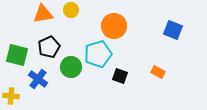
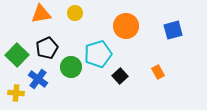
yellow circle: moved 4 px right, 3 px down
orange triangle: moved 2 px left
orange circle: moved 12 px right
blue square: rotated 36 degrees counterclockwise
black pentagon: moved 2 px left, 1 px down
green square: rotated 30 degrees clockwise
orange rectangle: rotated 32 degrees clockwise
black square: rotated 28 degrees clockwise
yellow cross: moved 5 px right, 3 px up
